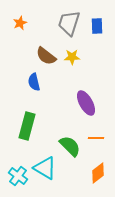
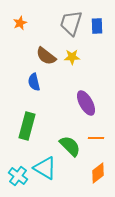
gray trapezoid: moved 2 px right
